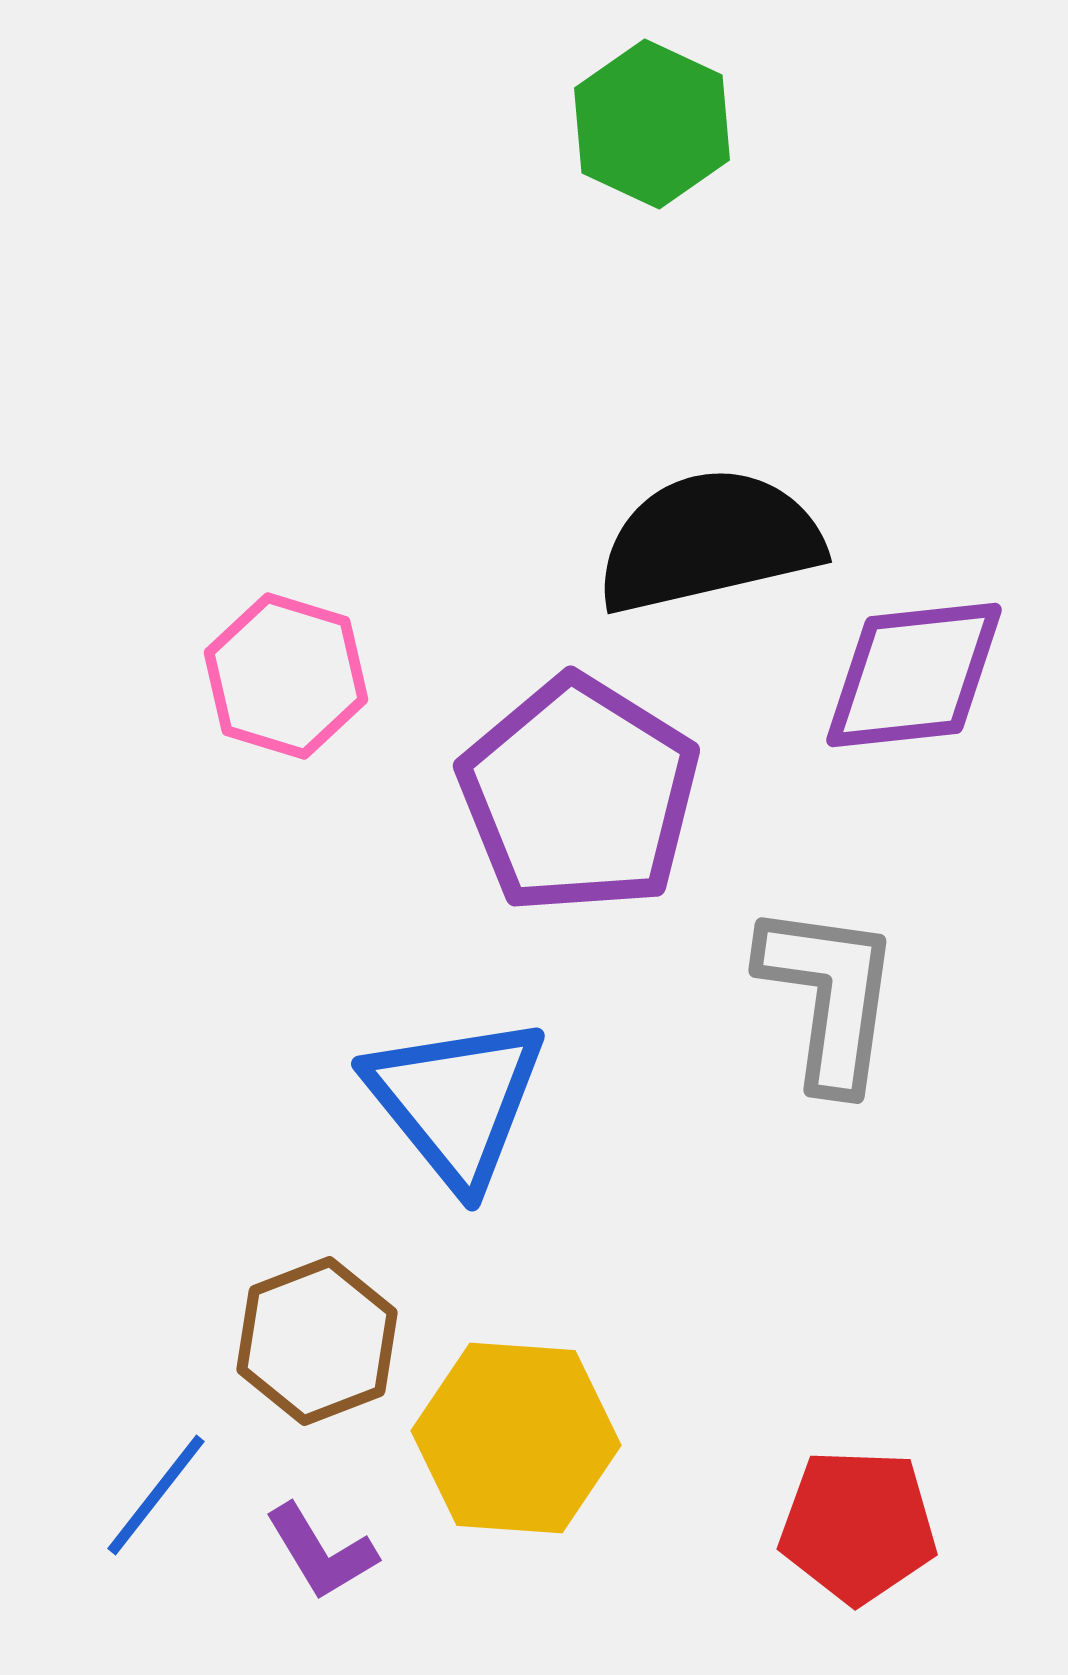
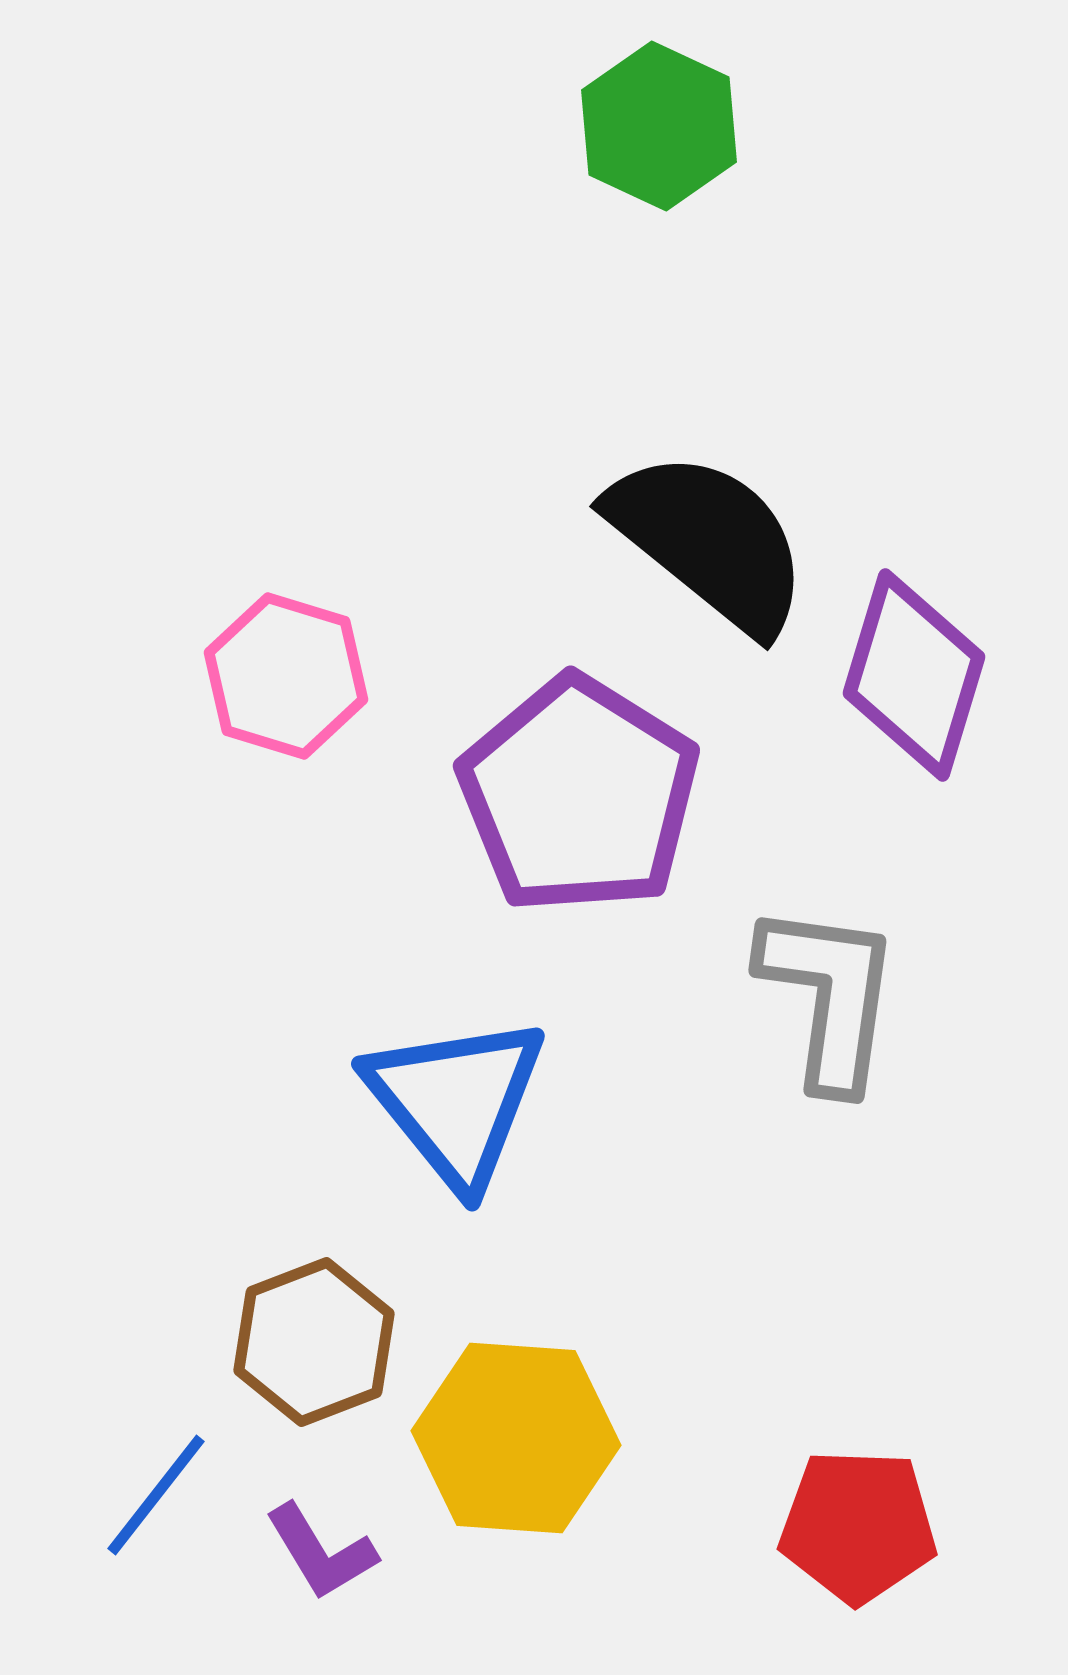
green hexagon: moved 7 px right, 2 px down
black semicircle: rotated 52 degrees clockwise
purple diamond: rotated 67 degrees counterclockwise
brown hexagon: moved 3 px left, 1 px down
